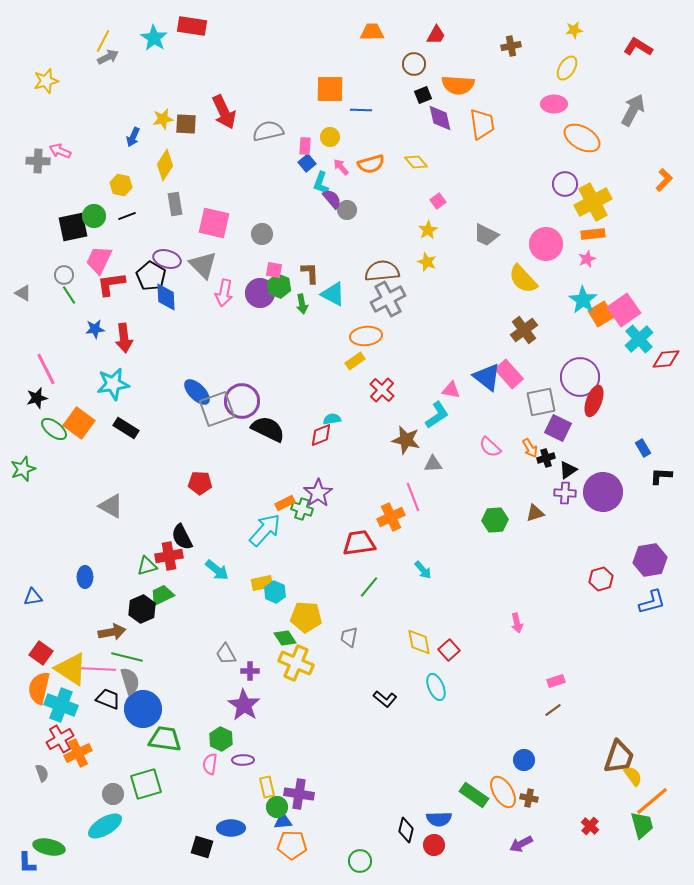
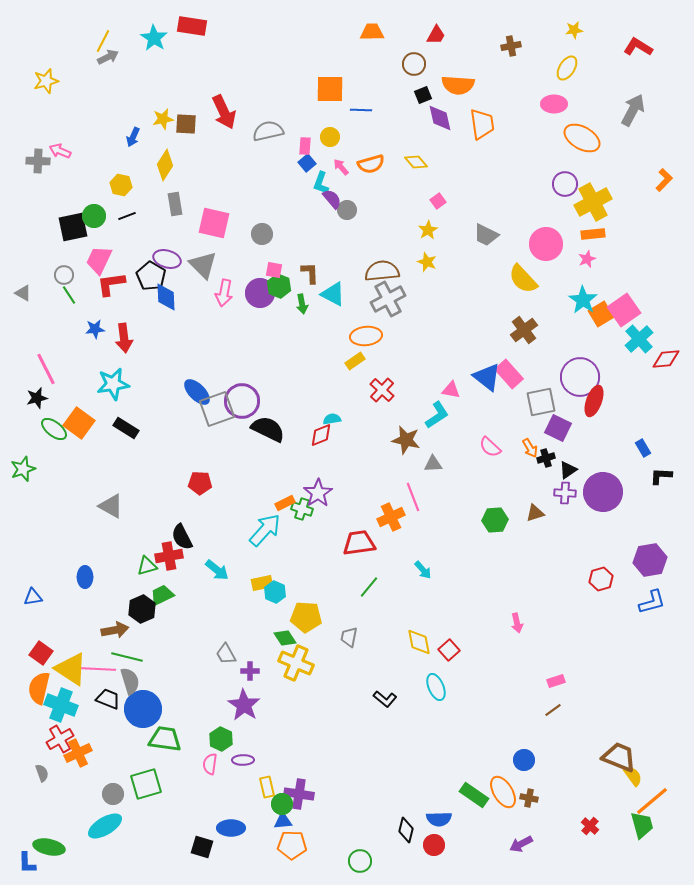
brown arrow at (112, 632): moved 3 px right, 2 px up
brown trapezoid at (619, 757): rotated 87 degrees counterclockwise
green circle at (277, 807): moved 5 px right, 3 px up
